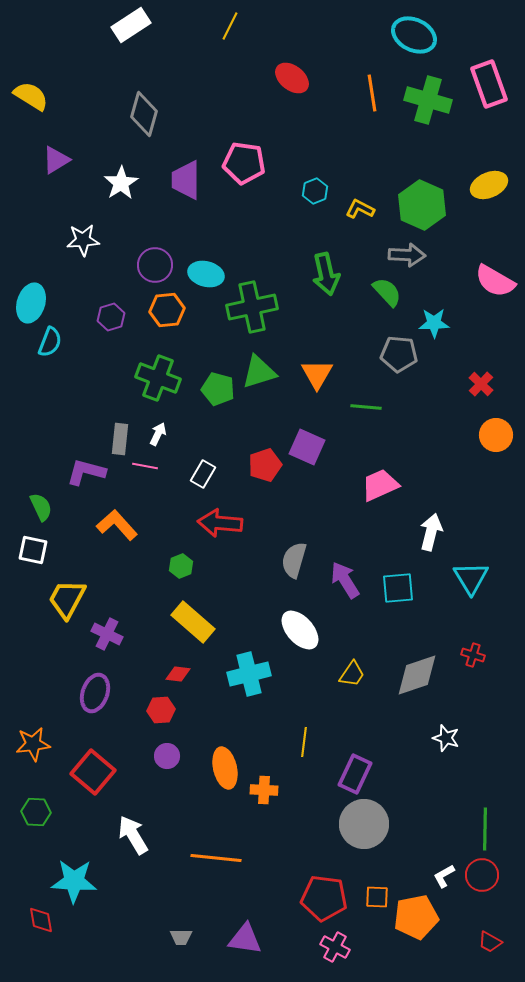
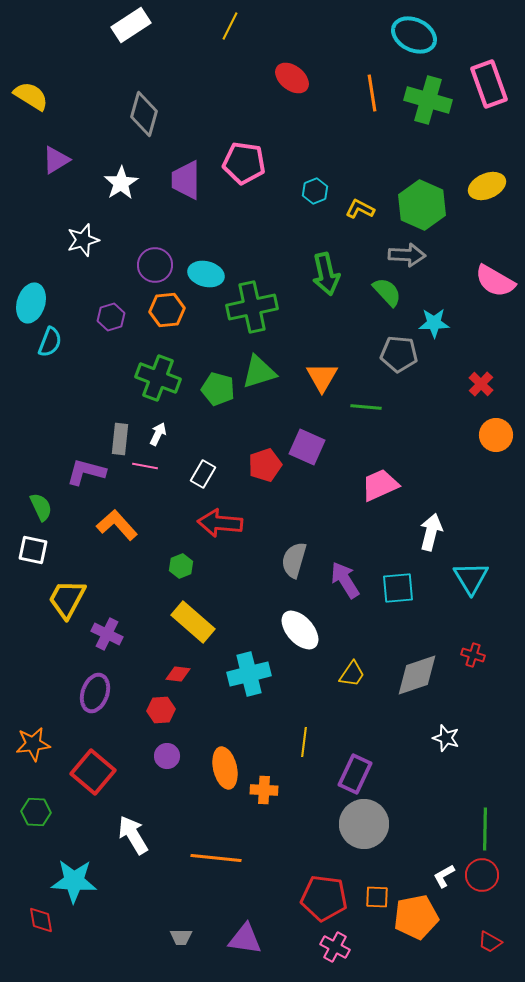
yellow ellipse at (489, 185): moved 2 px left, 1 px down
white star at (83, 240): rotated 12 degrees counterclockwise
orange triangle at (317, 374): moved 5 px right, 3 px down
